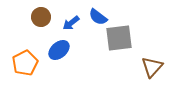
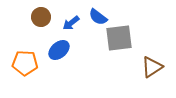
orange pentagon: rotated 30 degrees clockwise
brown triangle: rotated 15 degrees clockwise
